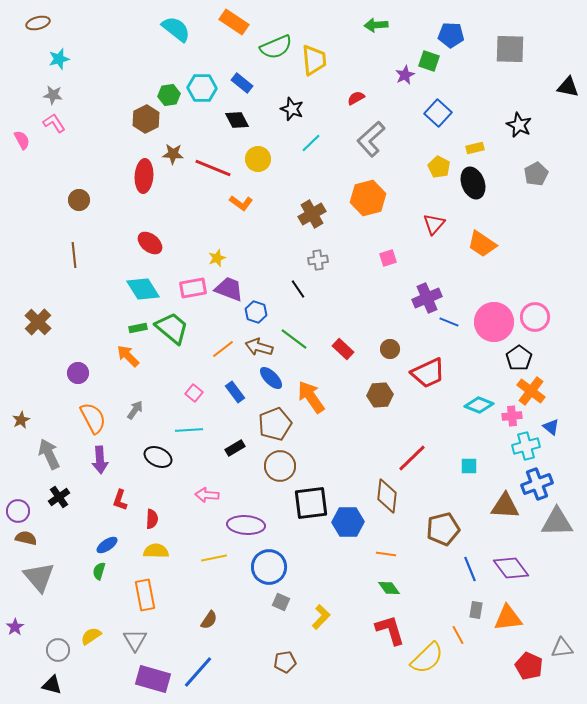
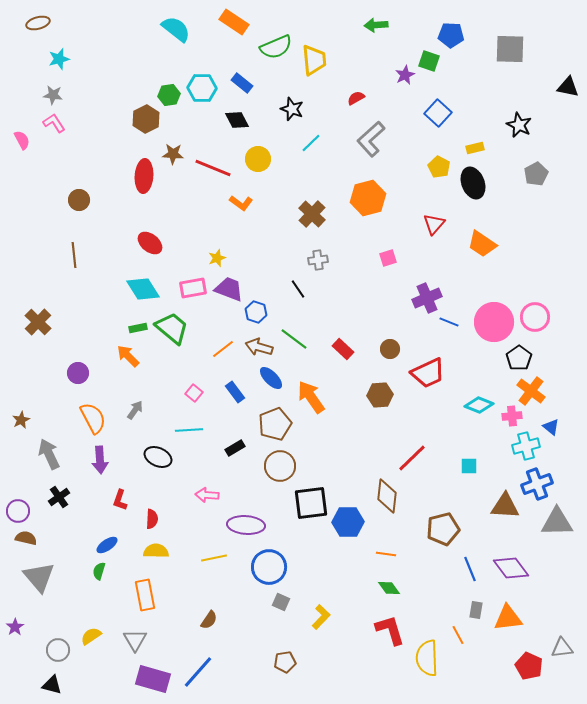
brown cross at (312, 214): rotated 16 degrees counterclockwise
yellow semicircle at (427, 658): rotated 132 degrees clockwise
